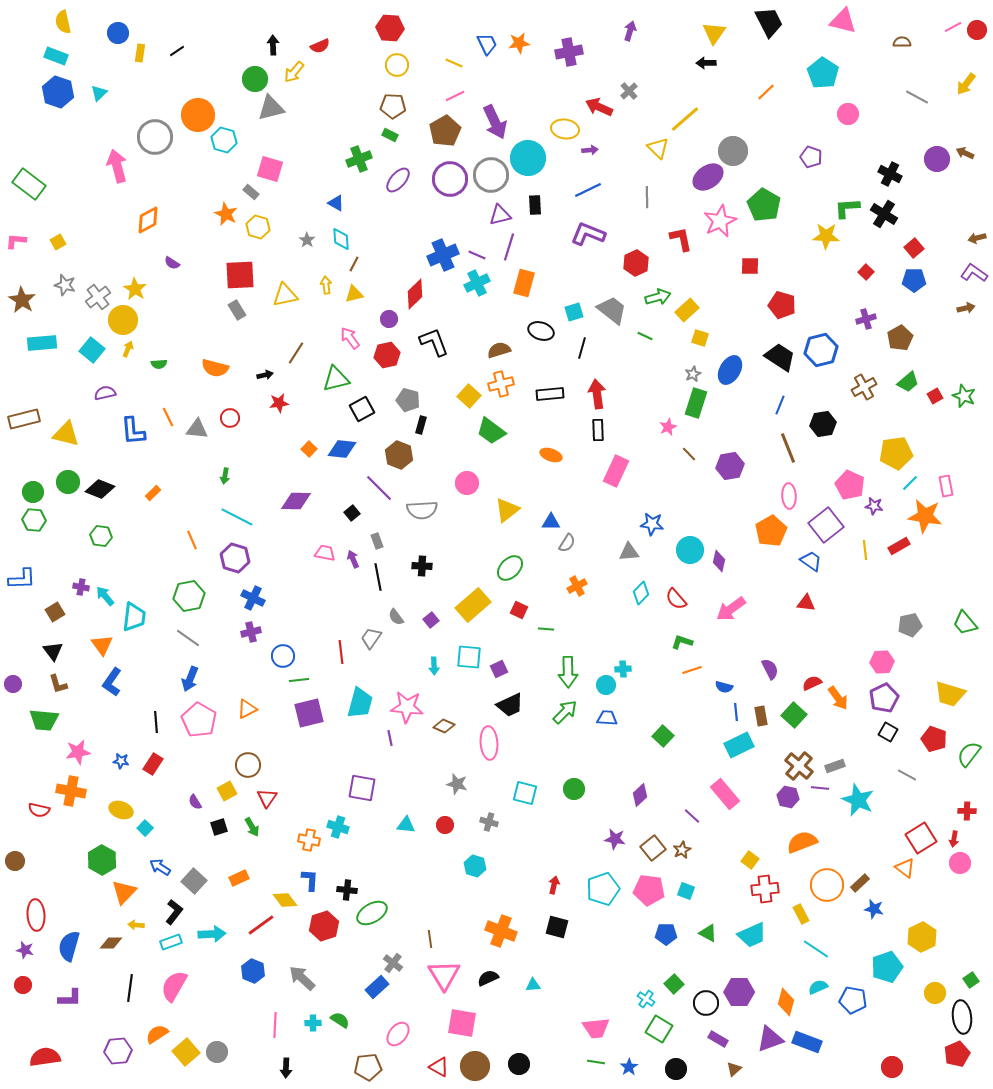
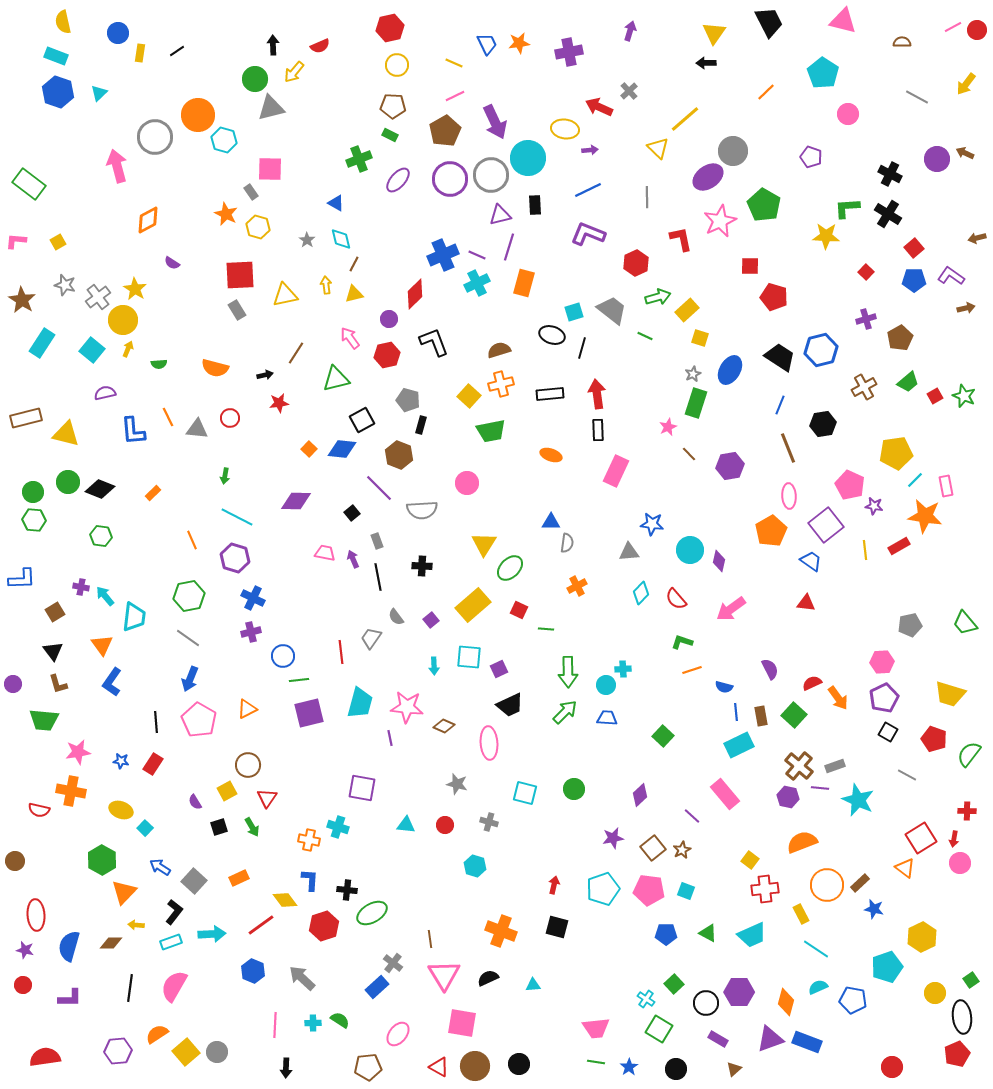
red hexagon at (390, 28): rotated 16 degrees counterclockwise
pink square at (270, 169): rotated 16 degrees counterclockwise
gray rectangle at (251, 192): rotated 14 degrees clockwise
black cross at (884, 214): moved 4 px right
cyan diamond at (341, 239): rotated 10 degrees counterclockwise
purple L-shape at (974, 273): moved 23 px left, 3 px down
red pentagon at (782, 305): moved 8 px left, 8 px up
black ellipse at (541, 331): moved 11 px right, 4 px down
cyan rectangle at (42, 343): rotated 52 degrees counterclockwise
black square at (362, 409): moved 11 px down
brown rectangle at (24, 419): moved 2 px right, 1 px up
green trapezoid at (491, 431): rotated 48 degrees counterclockwise
cyan line at (910, 483): moved 5 px right, 3 px up
yellow triangle at (507, 510): moved 23 px left, 34 px down; rotated 20 degrees counterclockwise
gray semicircle at (567, 543): rotated 24 degrees counterclockwise
purple star at (615, 839): moved 2 px left, 1 px up; rotated 20 degrees counterclockwise
